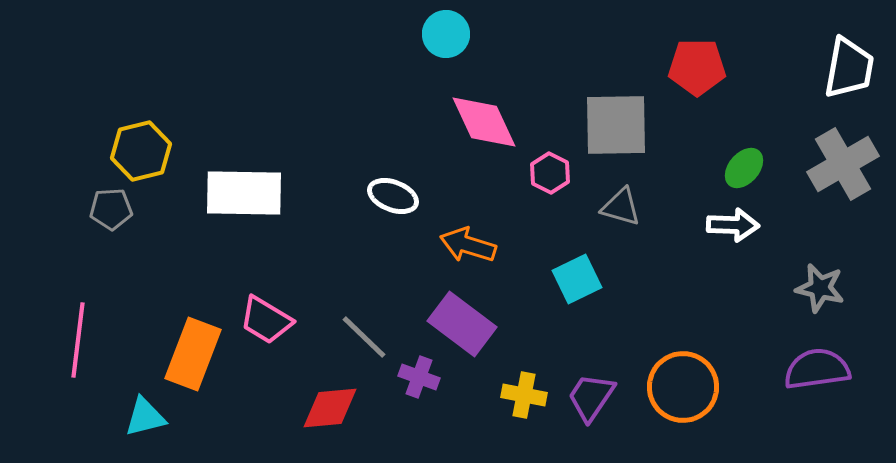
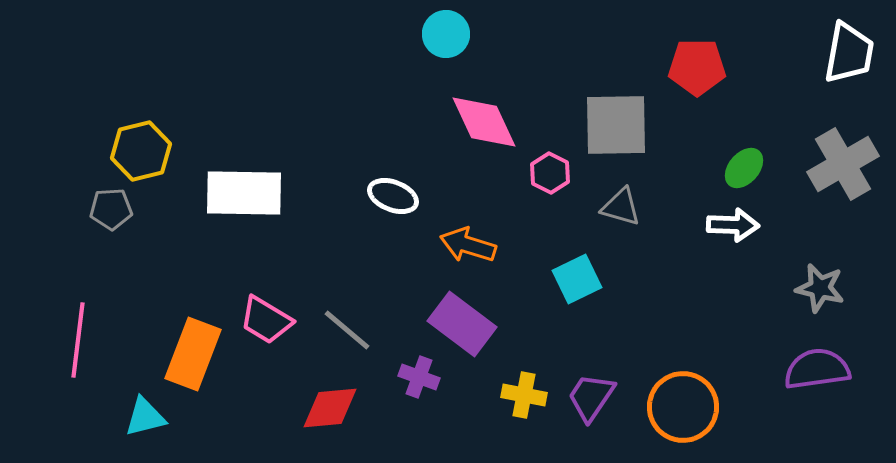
white trapezoid: moved 15 px up
gray line: moved 17 px left, 7 px up; rotated 4 degrees counterclockwise
orange circle: moved 20 px down
